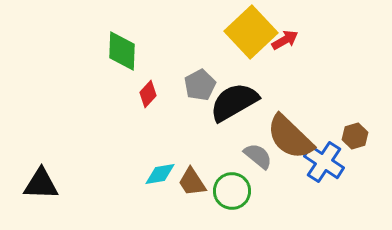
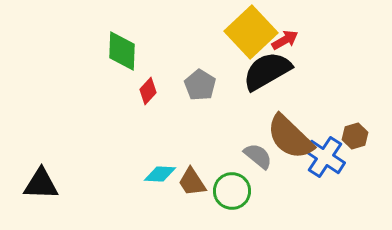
gray pentagon: rotated 12 degrees counterclockwise
red diamond: moved 3 px up
black semicircle: moved 33 px right, 31 px up
blue cross: moved 1 px right, 5 px up
cyan diamond: rotated 12 degrees clockwise
